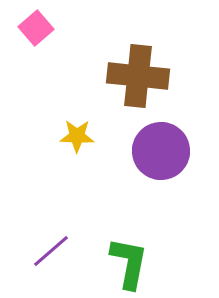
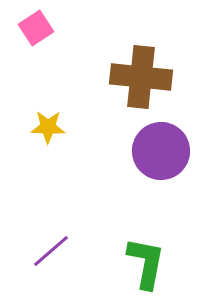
pink square: rotated 8 degrees clockwise
brown cross: moved 3 px right, 1 px down
yellow star: moved 29 px left, 9 px up
green L-shape: moved 17 px right
